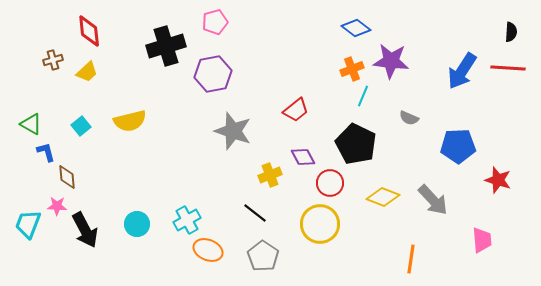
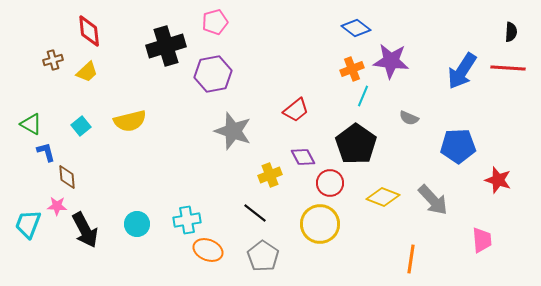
black pentagon: rotated 9 degrees clockwise
cyan cross: rotated 20 degrees clockwise
